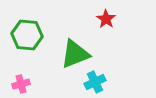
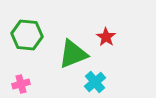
red star: moved 18 px down
green triangle: moved 2 px left
cyan cross: rotated 15 degrees counterclockwise
